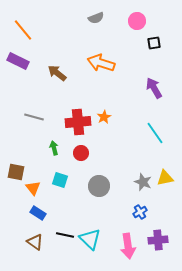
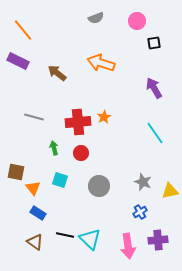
yellow triangle: moved 5 px right, 13 px down
